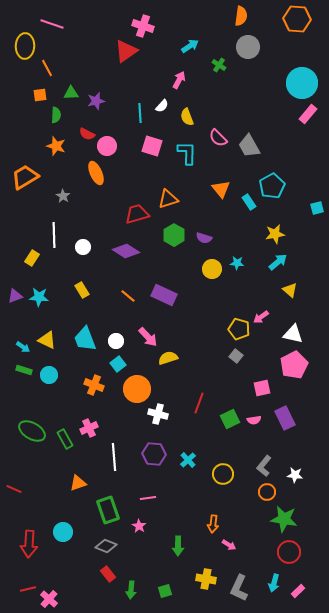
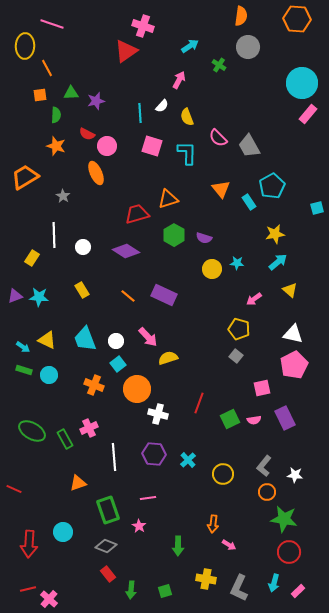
pink arrow at (261, 317): moved 7 px left, 18 px up
